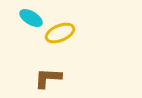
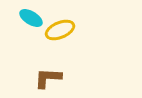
yellow ellipse: moved 3 px up
